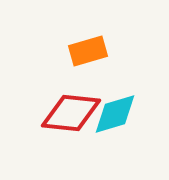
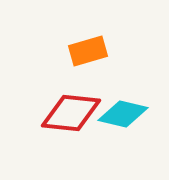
cyan diamond: moved 8 px right; rotated 30 degrees clockwise
